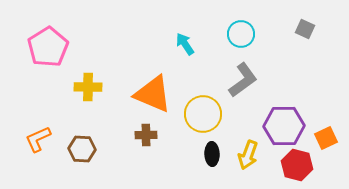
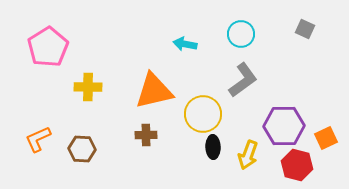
cyan arrow: rotated 45 degrees counterclockwise
orange triangle: moved 1 px right, 3 px up; rotated 36 degrees counterclockwise
black ellipse: moved 1 px right, 7 px up
